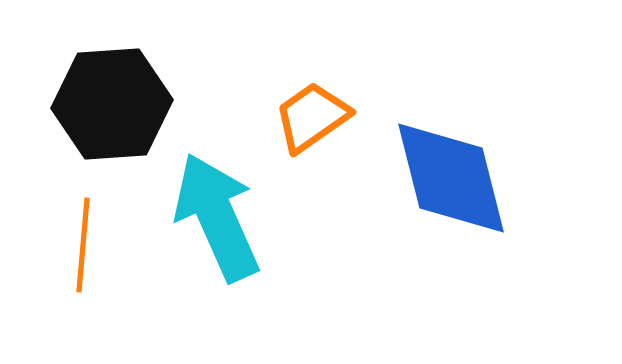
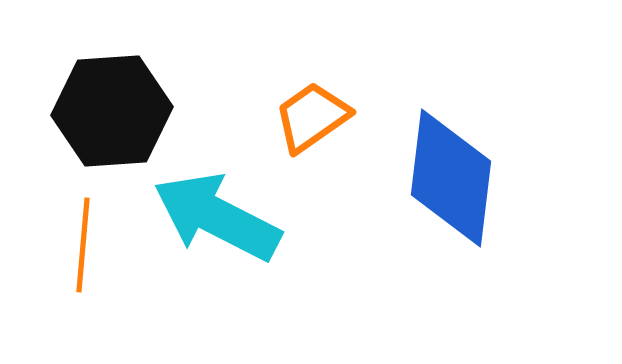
black hexagon: moved 7 px down
blue diamond: rotated 21 degrees clockwise
cyan arrow: rotated 39 degrees counterclockwise
